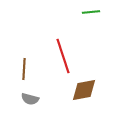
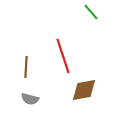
green line: rotated 54 degrees clockwise
brown line: moved 2 px right, 2 px up
